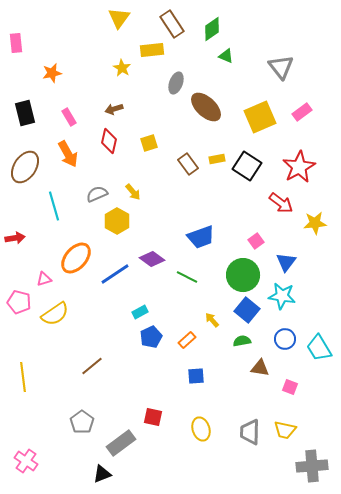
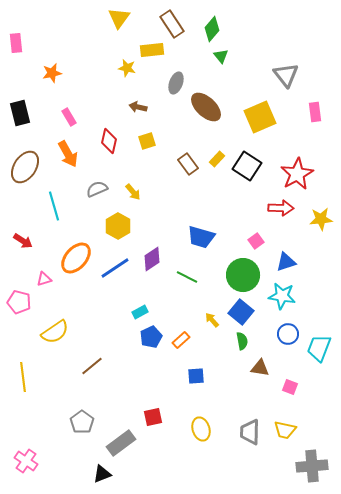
green diamond at (212, 29): rotated 15 degrees counterclockwise
green triangle at (226, 56): moved 5 px left; rotated 28 degrees clockwise
gray triangle at (281, 67): moved 5 px right, 8 px down
yellow star at (122, 68): moved 5 px right; rotated 18 degrees counterclockwise
brown arrow at (114, 109): moved 24 px right, 2 px up; rotated 30 degrees clockwise
pink rectangle at (302, 112): moved 13 px right; rotated 60 degrees counterclockwise
black rectangle at (25, 113): moved 5 px left
yellow square at (149, 143): moved 2 px left, 2 px up
yellow rectangle at (217, 159): rotated 35 degrees counterclockwise
red star at (299, 167): moved 2 px left, 7 px down
gray semicircle at (97, 194): moved 5 px up
red arrow at (281, 203): moved 5 px down; rotated 35 degrees counterclockwise
yellow hexagon at (117, 221): moved 1 px right, 5 px down
yellow star at (315, 223): moved 6 px right, 4 px up
blue trapezoid at (201, 237): rotated 36 degrees clockwise
red arrow at (15, 238): moved 8 px right, 3 px down; rotated 42 degrees clockwise
purple diamond at (152, 259): rotated 70 degrees counterclockwise
blue triangle at (286, 262): rotated 35 degrees clockwise
blue line at (115, 274): moved 6 px up
blue square at (247, 310): moved 6 px left, 2 px down
yellow semicircle at (55, 314): moved 18 px down
blue circle at (285, 339): moved 3 px right, 5 px up
orange rectangle at (187, 340): moved 6 px left
green semicircle at (242, 341): rotated 90 degrees clockwise
cyan trapezoid at (319, 348): rotated 52 degrees clockwise
red square at (153, 417): rotated 24 degrees counterclockwise
